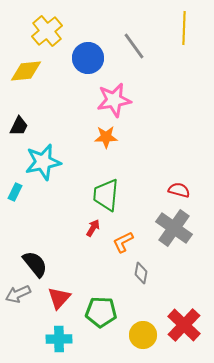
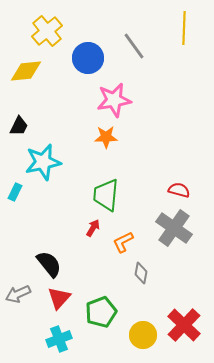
black semicircle: moved 14 px right
green pentagon: rotated 24 degrees counterclockwise
cyan cross: rotated 20 degrees counterclockwise
